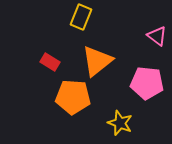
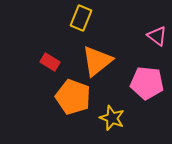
yellow rectangle: moved 1 px down
orange pentagon: rotated 16 degrees clockwise
yellow star: moved 8 px left, 5 px up
